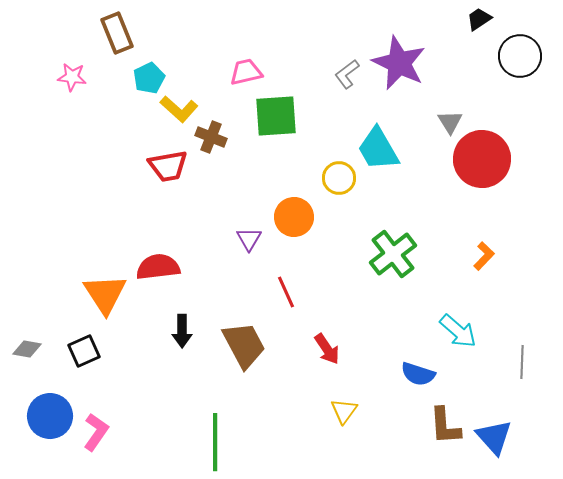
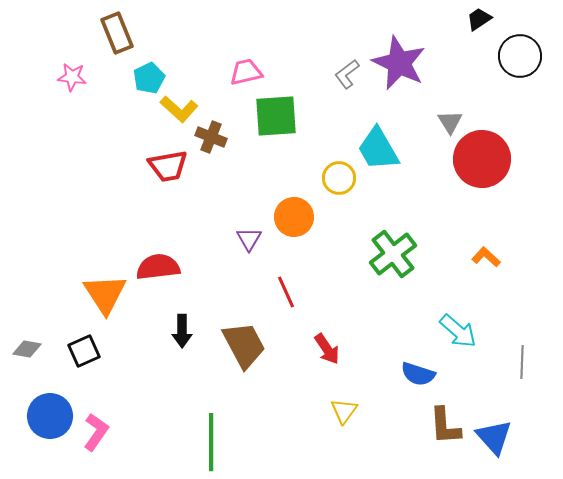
orange L-shape: moved 2 px right, 1 px down; rotated 92 degrees counterclockwise
green line: moved 4 px left
